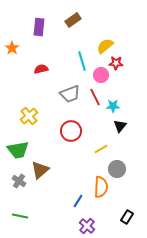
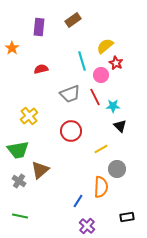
red star: rotated 24 degrees clockwise
black triangle: rotated 24 degrees counterclockwise
black rectangle: rotated 48 degrees clockwise
